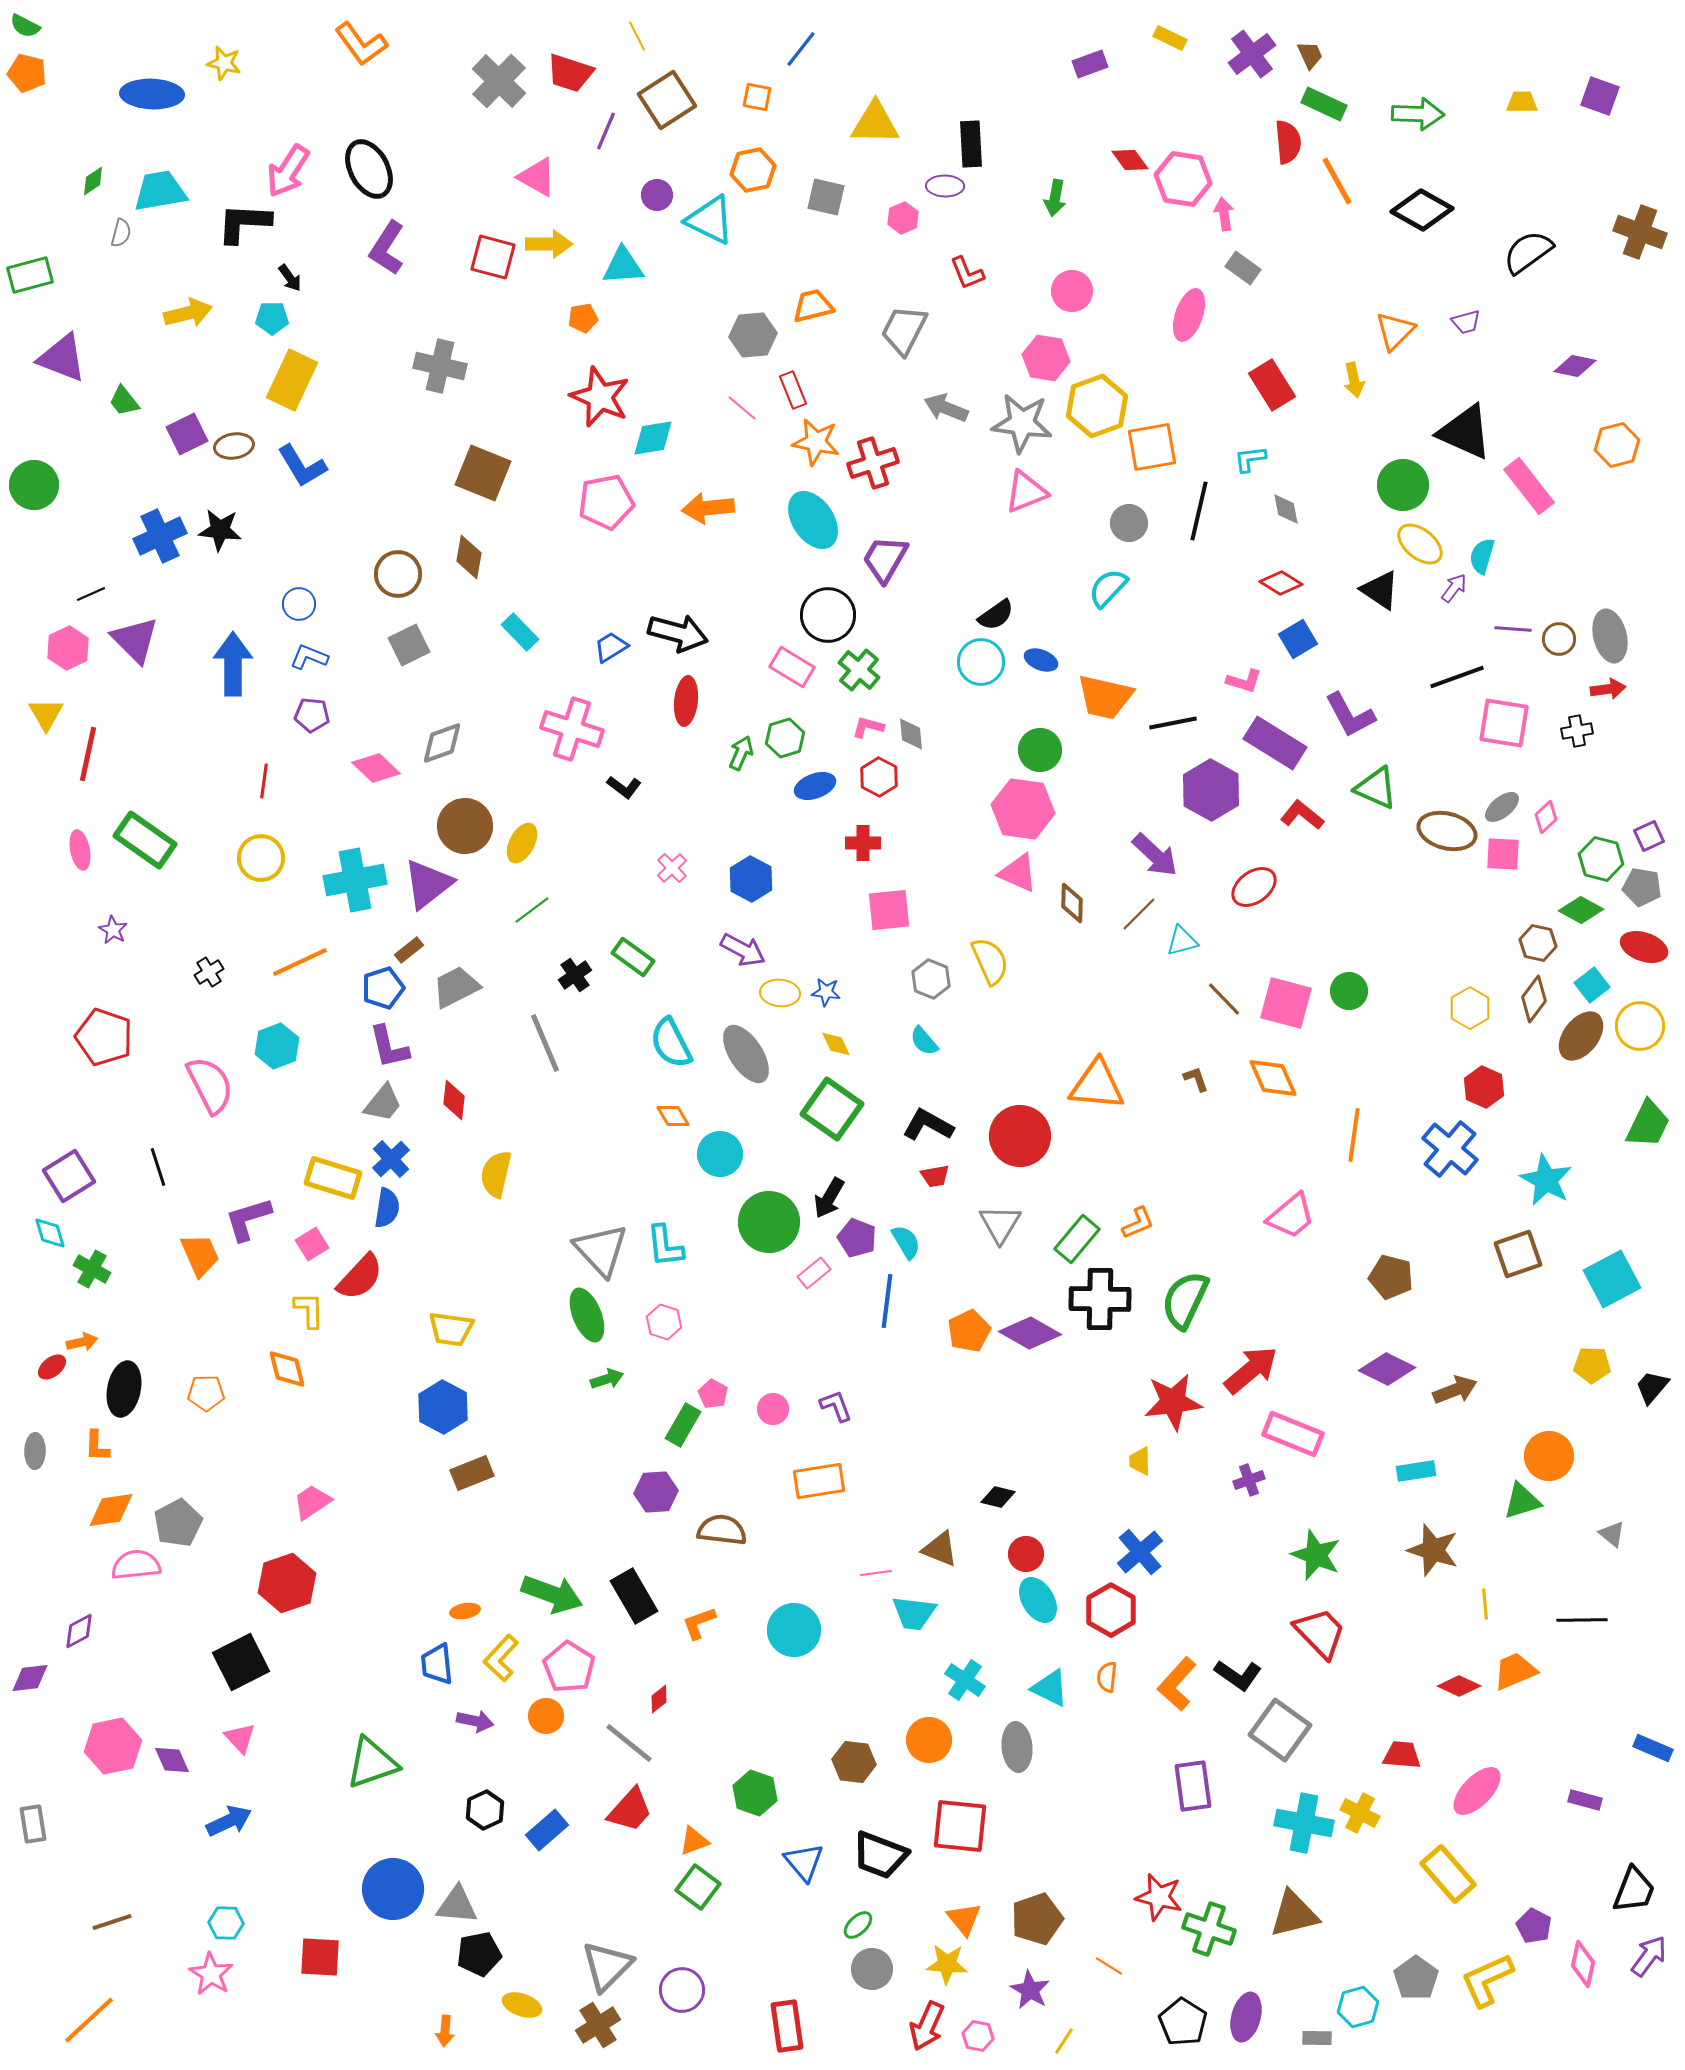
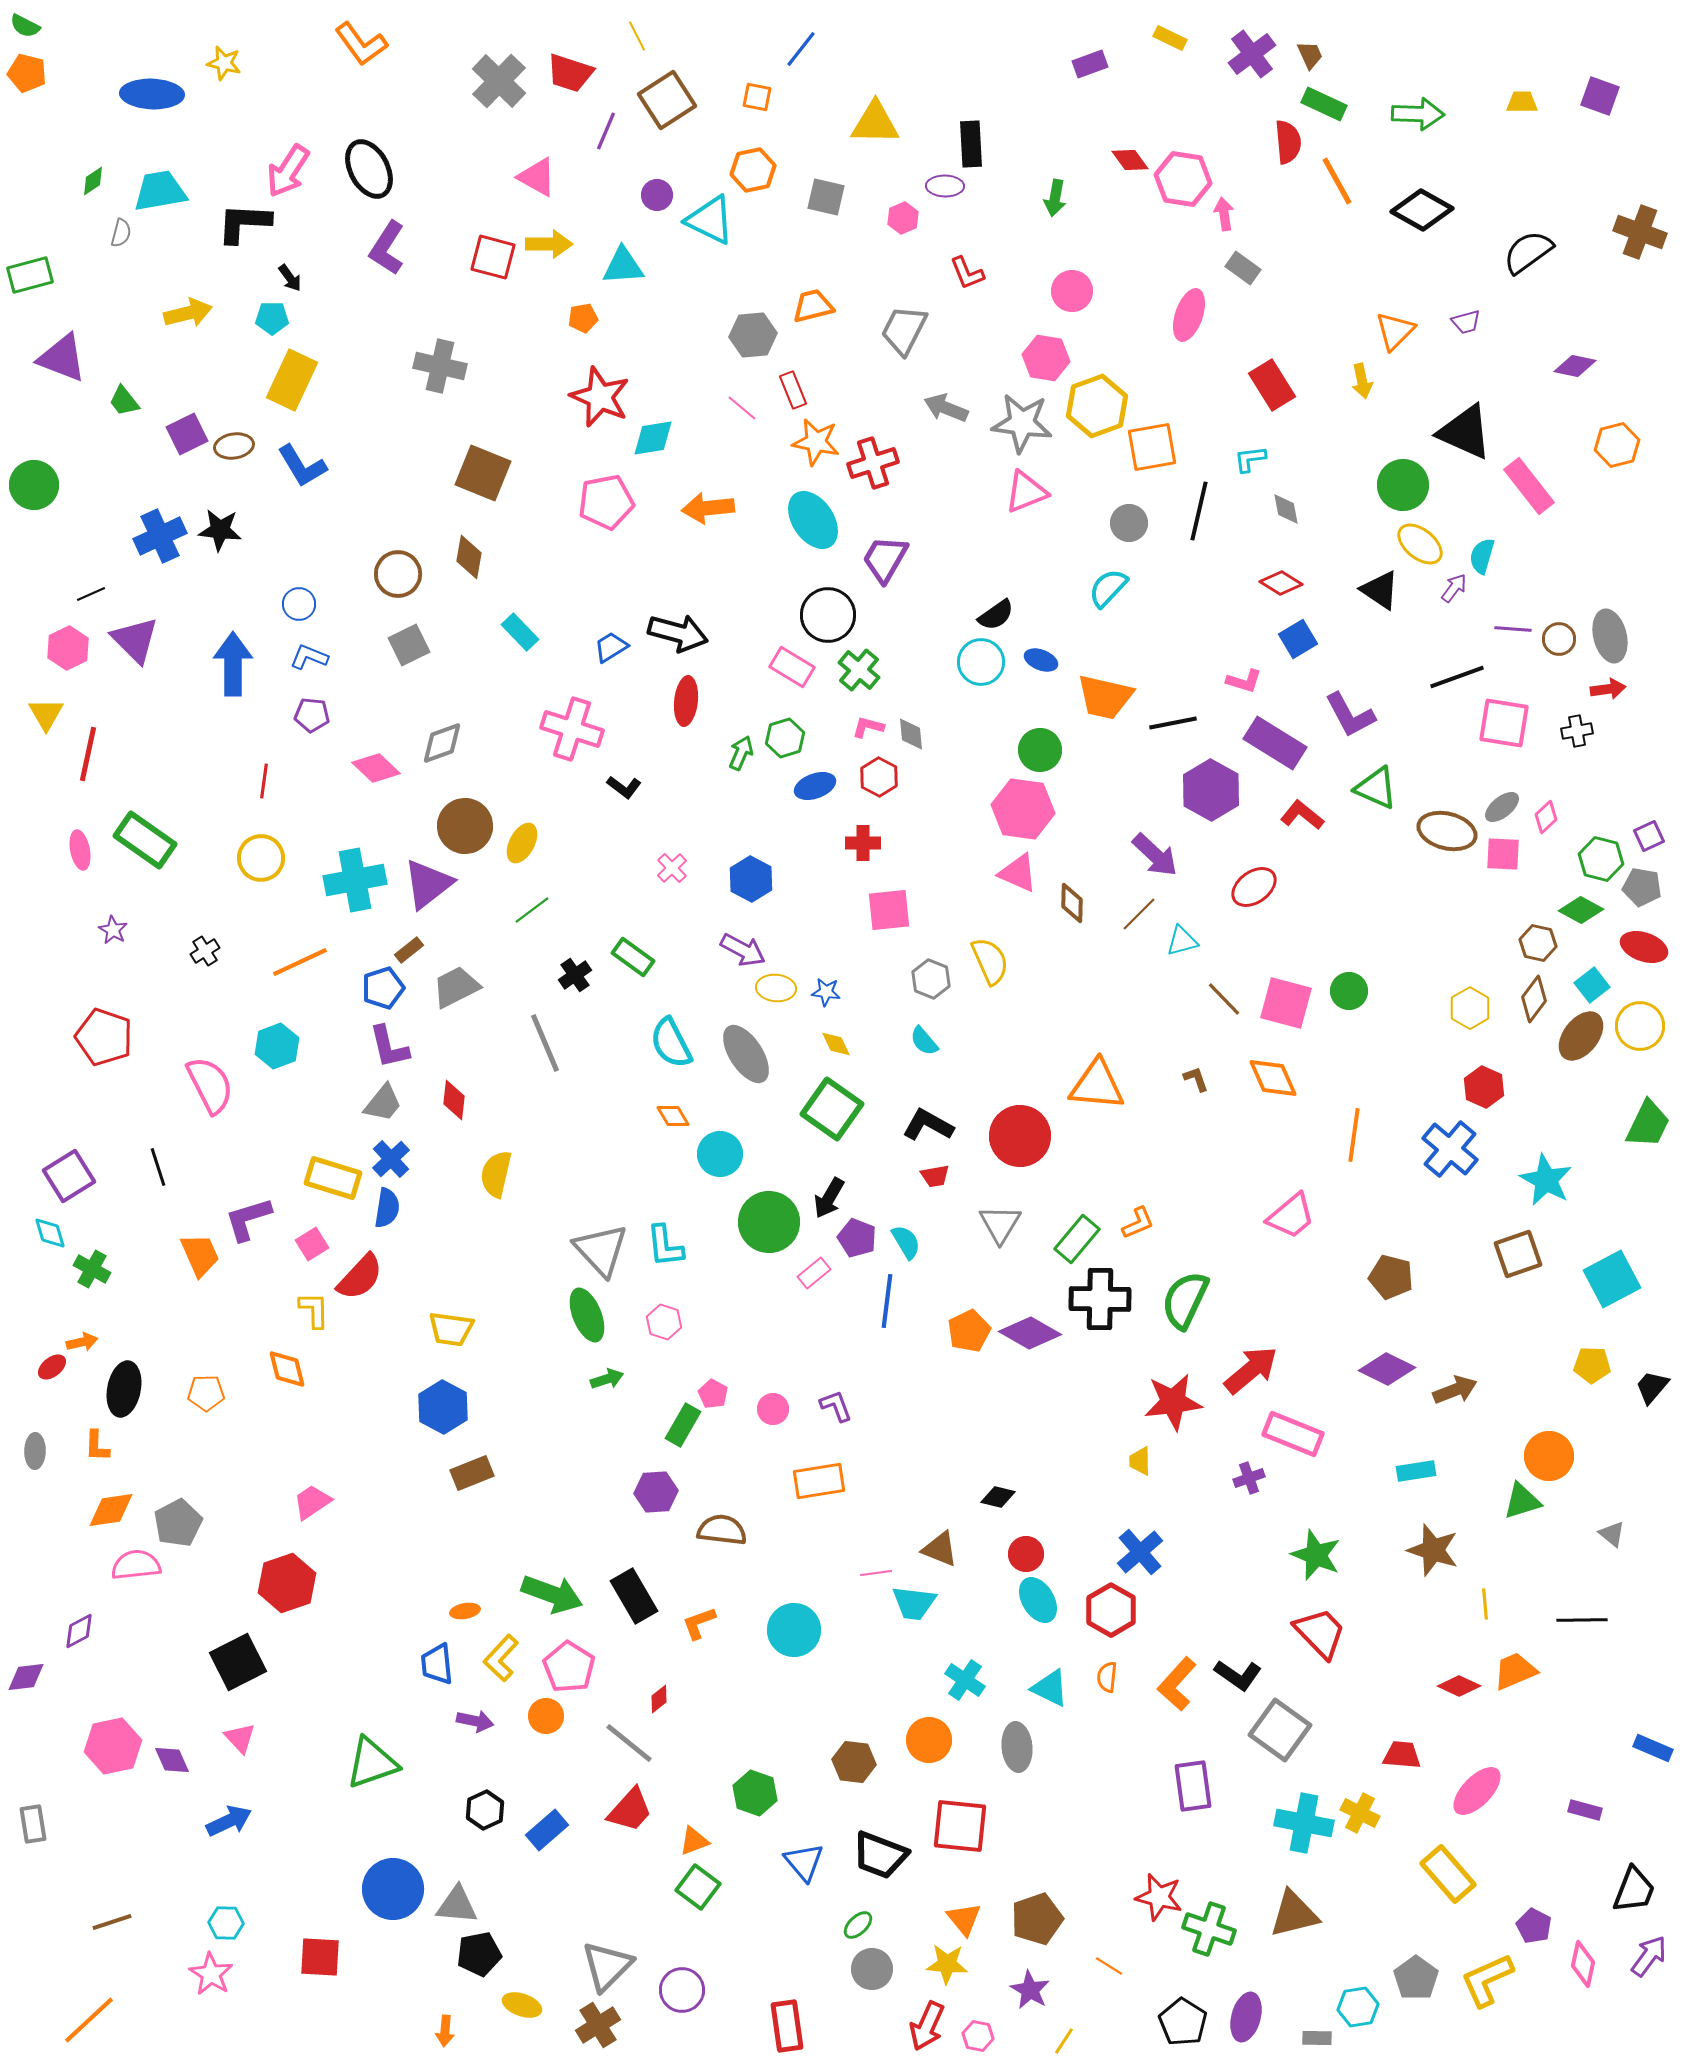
yellow arrow at (1354, 380): moved 8 px right, 1 px down
black cross at (209, 972): moved 4 px left, 21 px up
yellow ellipse at (780, 993): moved 4 px left, 5 px up
yellow L-shape at (309, 1310): moved 5 px right
purple cross at (1249, 1480): moved 2 px up
cyan trapezoid at (914, 1613): moved 10 px up
black square at (241, 1662): moved 3 px left
purple diamond at (30, 1678): moved 4 px left, 1 px up
purple rectangle at (1585, 1800): moved 10 px down
cyan hexagon at (1358, 2007): rotated 6 degrees clockwise
